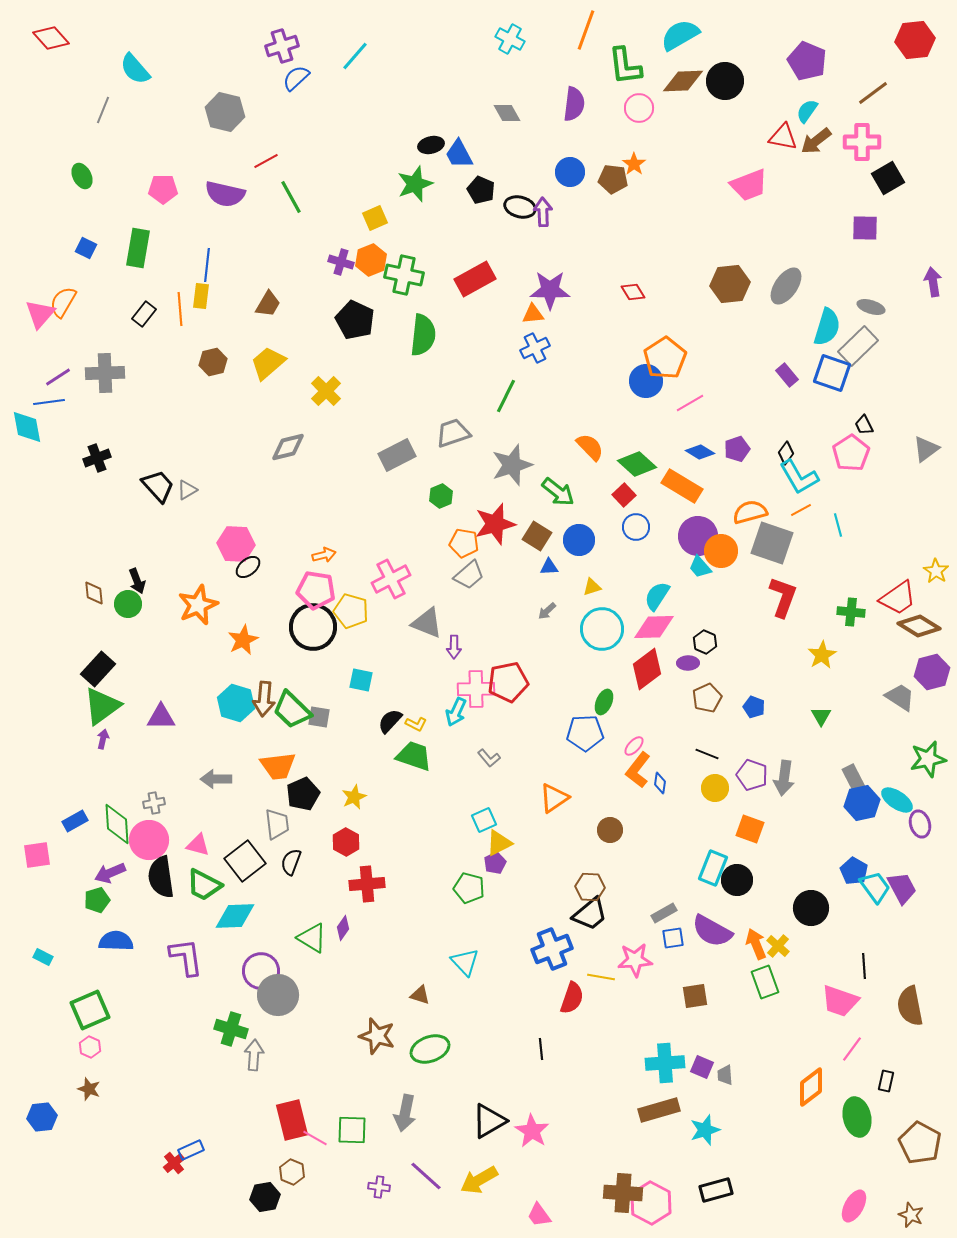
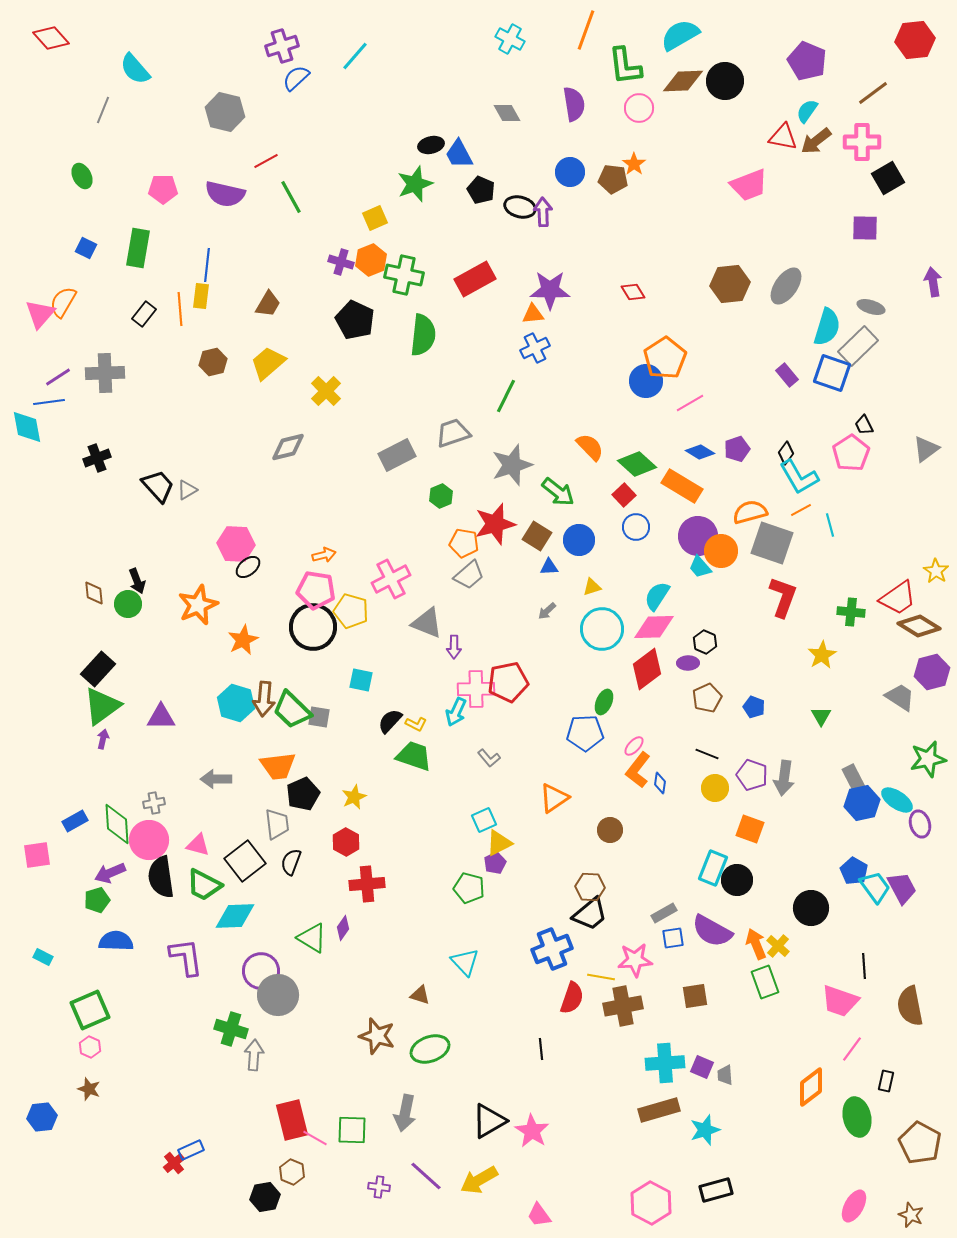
purple semicircle at (574, 104): rotated 16 degrees counterclockwise
cyan line at (838, 525): moved 8 px left
brown cross at (623, 1193): moved 187 px up; rotated 15 degrees counterclockwise
